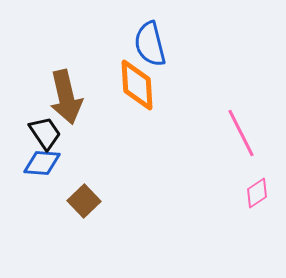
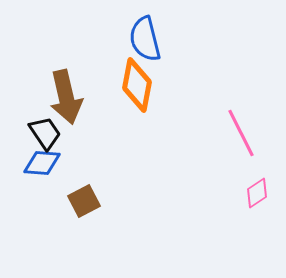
blue semicircle: moved 5 px left, 5 px up
orange diamond: rotated 14 degrees clockwise
brown square: rotated 16 degrees clockwise
